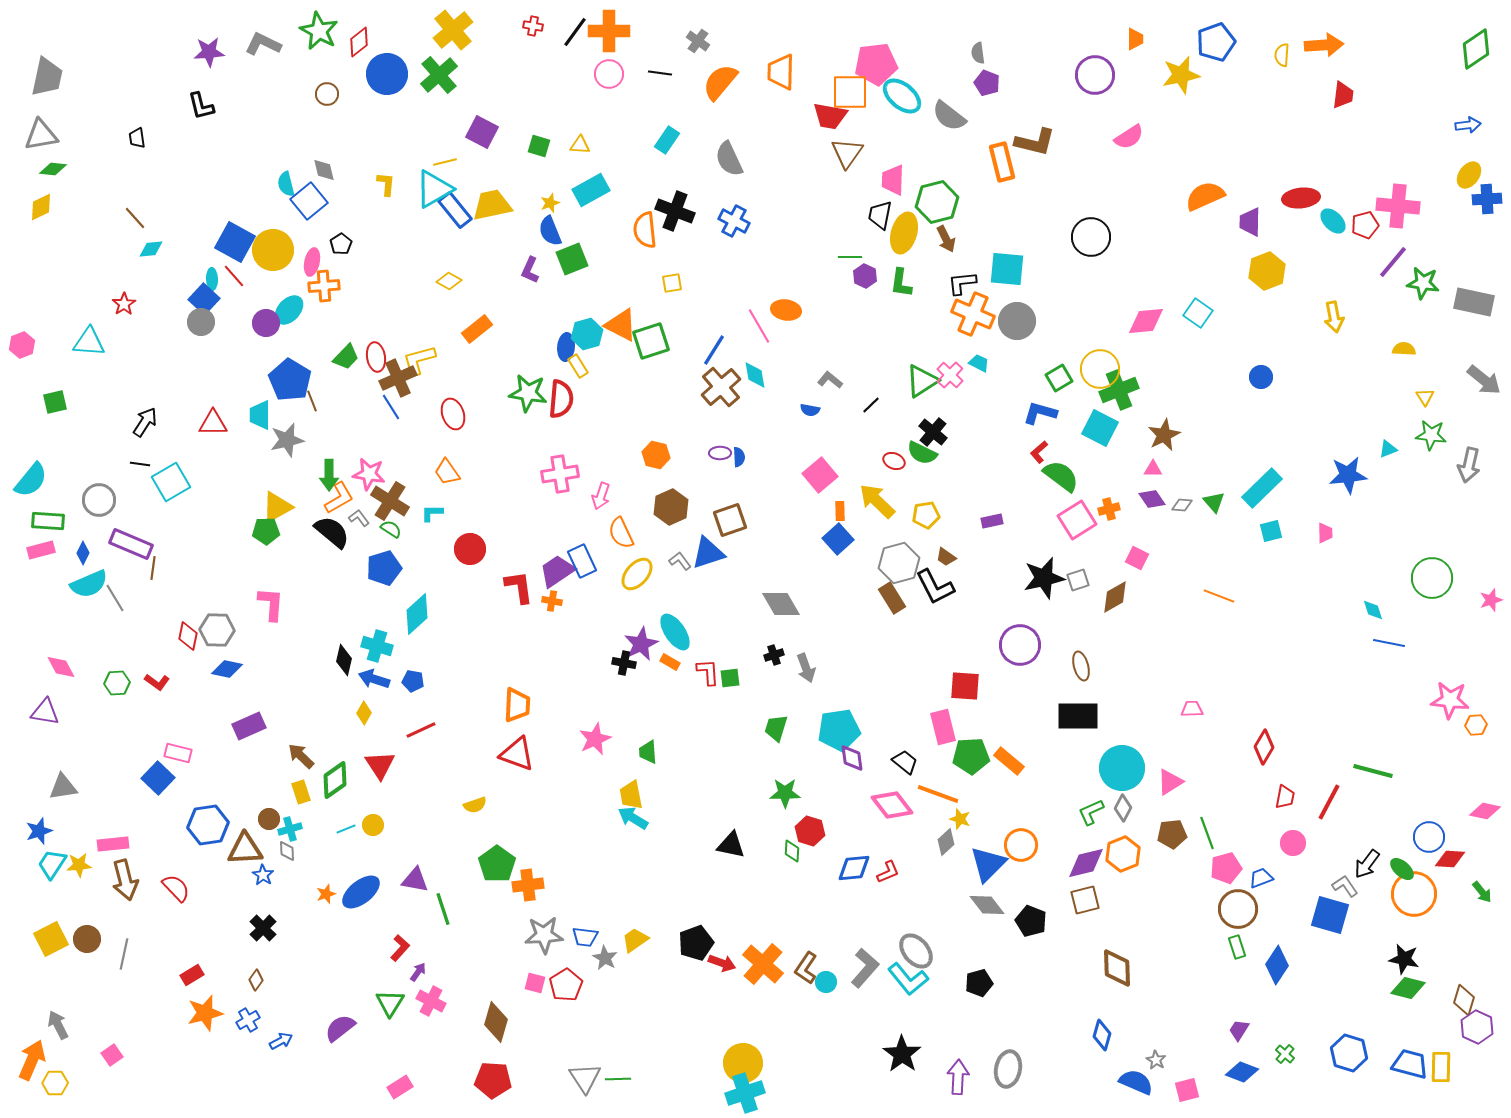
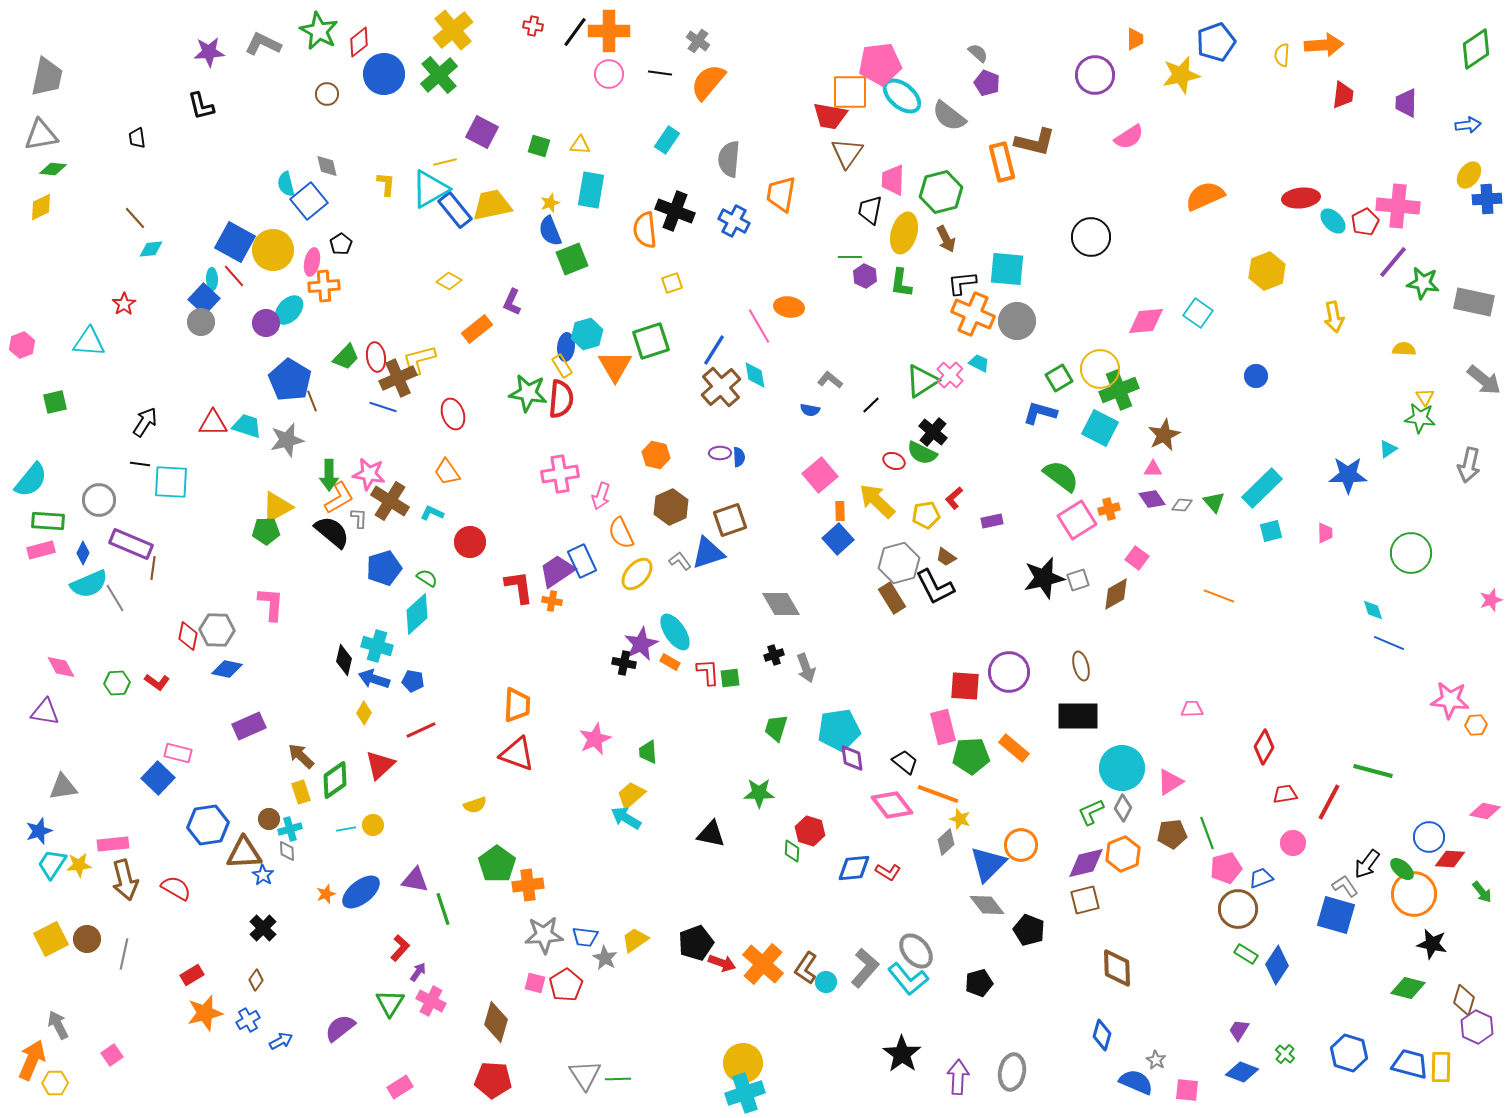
gray semicircle at (978, 53): rotated 140 degrees clockwise
pink pentagon at (876, 64): moved 4 px right
orange trapezoid at (781, 72): moved 122 px down; rotated 9 degrees clockwise
blue circle at (387, 74): moved 3 px left
orange semicircle at (720, 82): moved 12 px left
gray semicircle at (729, 159): rotated 30 degrees clockwise
gray diamond at (324, 170): moved 3 px right, 4 px up
cyan triangle at (434, 189): moved 4 px left
cyan rectangle at (591, 190): rotated 51 degrees counterclockwise
green hexagon at (937, 202): moved 4 px right, 10 px up
black trapezoid at (880, 215): moved 10 px left, 5 px up
purple trapezoid at (1250, 222): moved 156 px right, 119 px up
red pentagon at (1365, 225): moved 3 px up; rotated 12 degrees counterclockwise
purple L-shape at (530, 270): moved 18 px left, 32 px down
yellow square at (672, 283): rotated 10 degrees counterclockwise
orange ellipse at (786, 310): moved 3 px right, 3 px up
orange triangle at (621, 325): moved 6 px left, 41 px down; rotated 33 degrees clockwise
yellow rectangle at (578, 366): moved 16 px left
blue circle at (1261, 377): moved 5 px left, 1 px up
blue line at (391, 407): moved 8 px left; rotated 40 degrees counterclockwise
cyan trapezoid at (260, 415): moved 13 px left, 11 px down; rotated 108 degrees clockwise
green star at (1431, 435): moved 11 px left, 17 px up
cyan triangle at (1388, 449): rotated 12 degrees counterclockwise
red L-shape at (1039, 452): moved 85 px left, 46 px down
blue star at (1348, 475): rotated 6 degrees clockwise
cyan square at (171, 482): rotated 33 degrees clockwise
cyan L-shape at (432, 513): rotated 25 degrees clockwise
gray L-shape at (359, 518): rotated 40 degrees clockwise
green semicircle at (391, 529): moved 36 px right, 49 px down
red circle at (470, 549): moved 7 px up
pink square at (1137, 558): rotated 10 degrees clockwise
green circle at (1432, 578): moved 21 px left, 25 px up
brown diamond at (1115, 597): moved 1 px right, 3 px up
blue line at (1389, 643): rotated 12 degrees clockwise
purple circle at (1020, 645): moved 11 px left, 27 px down
orange rectangle at (1009, 761): moved 5 px right, 13 px up
red triangle at (380, 765): rotated 20 degrees clockwise
green star at (785, 793): moved 26 px left
yellow trapezoid at (631, 795): rotated 60 degrees clockwise
red trapezoid at (1285, 797): moved 3 px up; rotated 110 degrees counterclockwise
cyan arrow at (633, 818): moved 7 px left
cyan line at (346, 829): rotated 12 degrees clockwise
black triangle at (731, 845): moved 20 px left, 11 px up
brown triangle at (245, 849): moved 1 px left, 4 px down
red L-shape at (888, 872): rotated 55 degrees clockwise
red semicircle at (176, 888): rotated 16 degrees counterclockwise
blue square at (1330, 915): moved 6 px right
black pentagon at (1031, 921): moved 2 px left, 9 px down
green rectangle at (1237, 947): moved 9 px right, 7 px down; rotated 40 degrees counterclockwise
black star at (1404, 959): moved 28 px right, 15 px up
gray ellipse at (1008, 1069): moved 4 px right, 3 px down
gray triangle at (585, 1078): moved 3 px up
pink square at (1187, 1090): rotated 20 degrees clockwise
